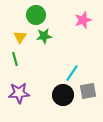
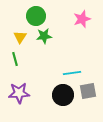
green circle: moved 1 px down
pink star: moved 1 px left, 1 px up
cyan line: rotated 48 degrees clockwise
